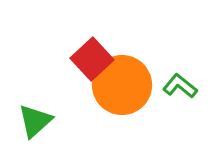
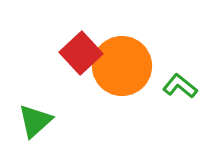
red square: moved 11 px left, 6 px up
orange circle: moved 19 px up
